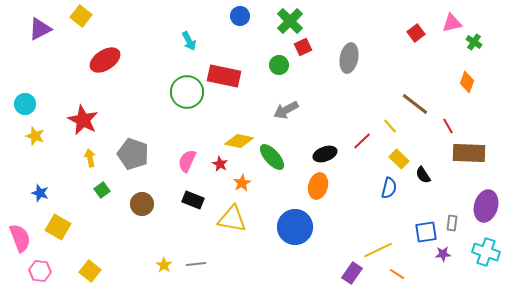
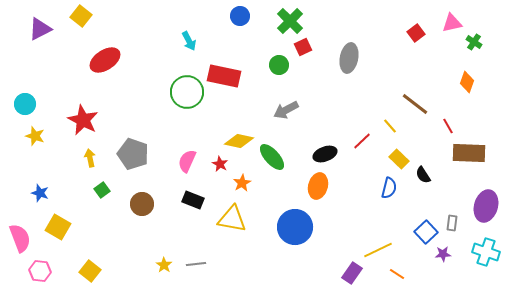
blue square at (426, 232): rotated 35 degrees counterclockwise
